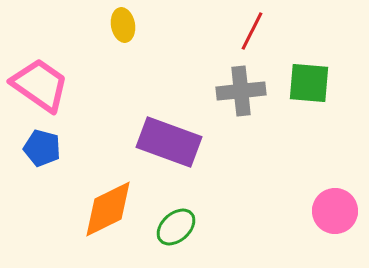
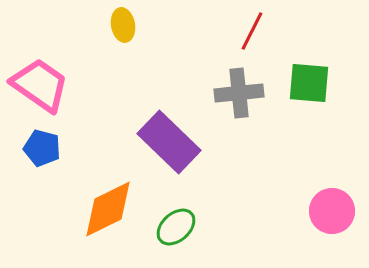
gray cross: moved 2 px left, 2 px down
purple rectangle: rotated 24 degrees clockwise
pink circle: moved 3 px left
